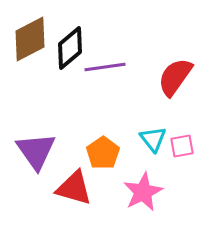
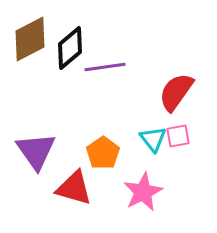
red semicircle: moved 1 px right, 15 px down
pink square: moved 4 px left, 10 px up
